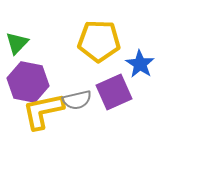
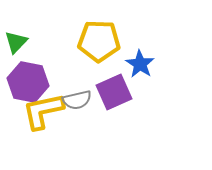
green triangle: moved 1 px left, 1 px up
